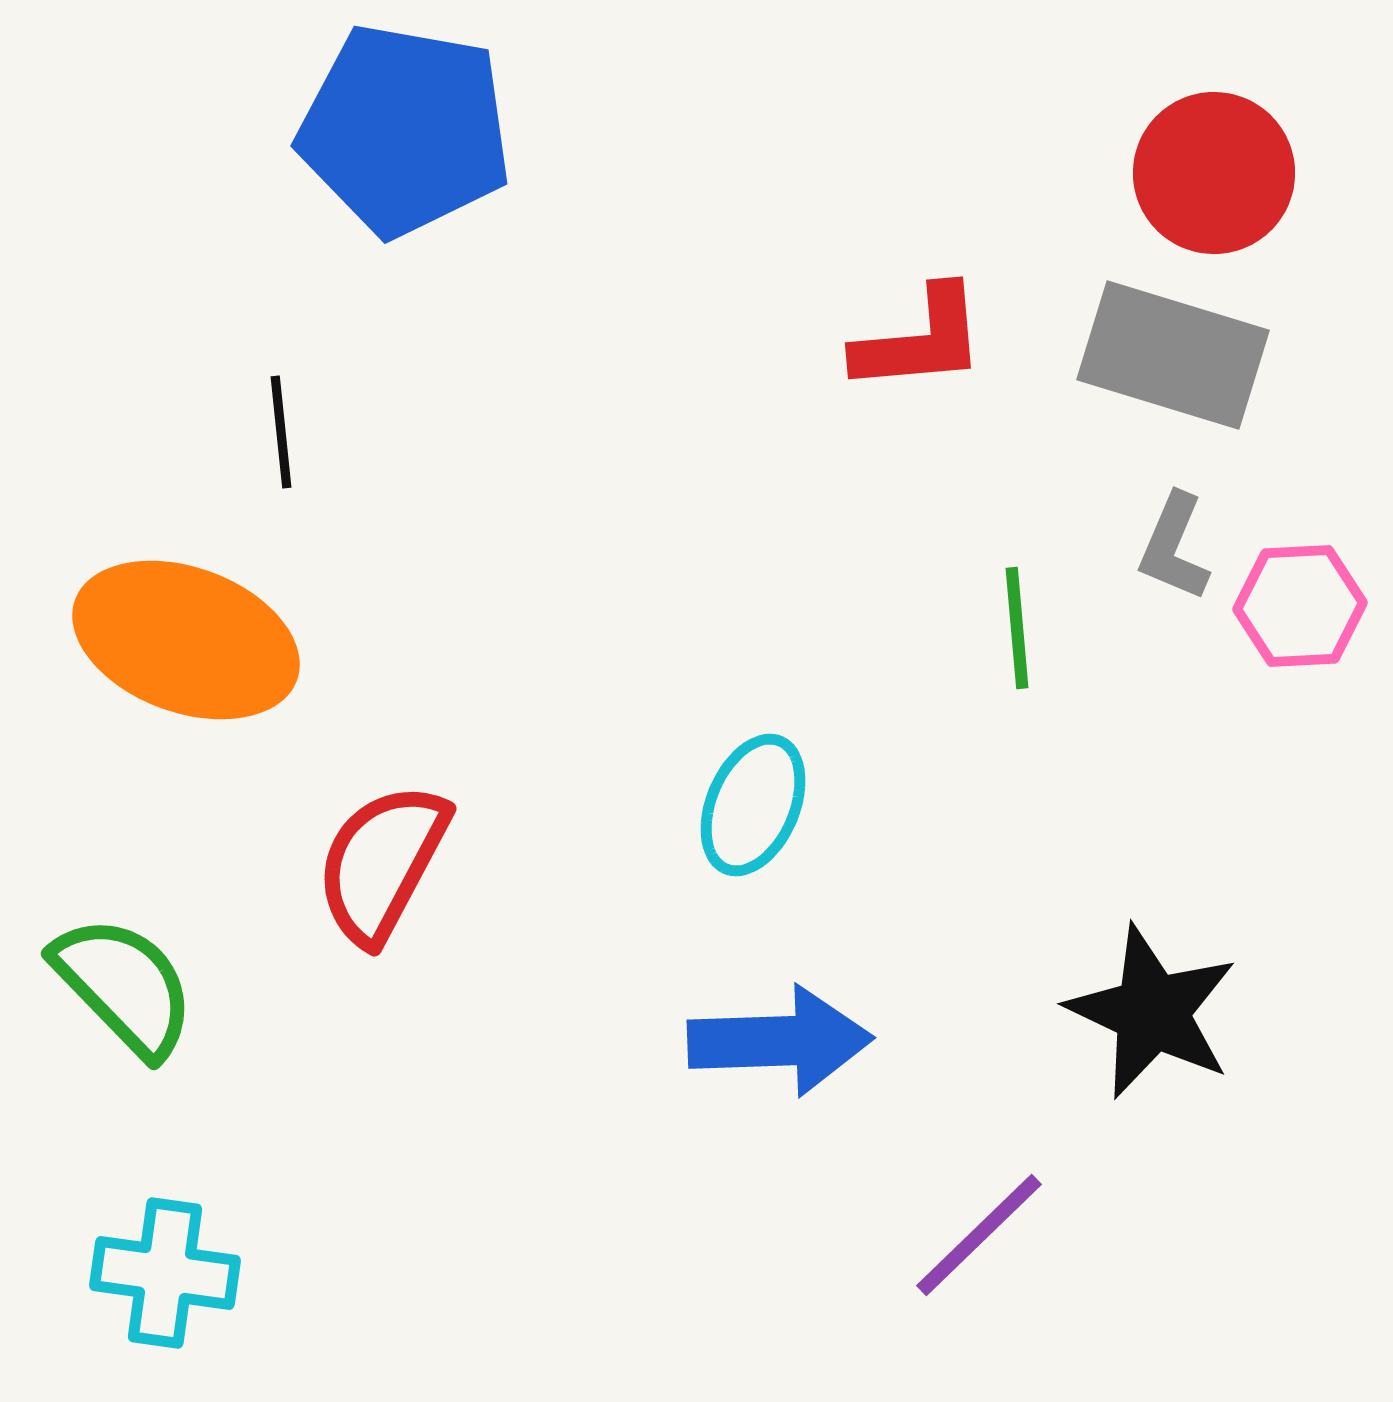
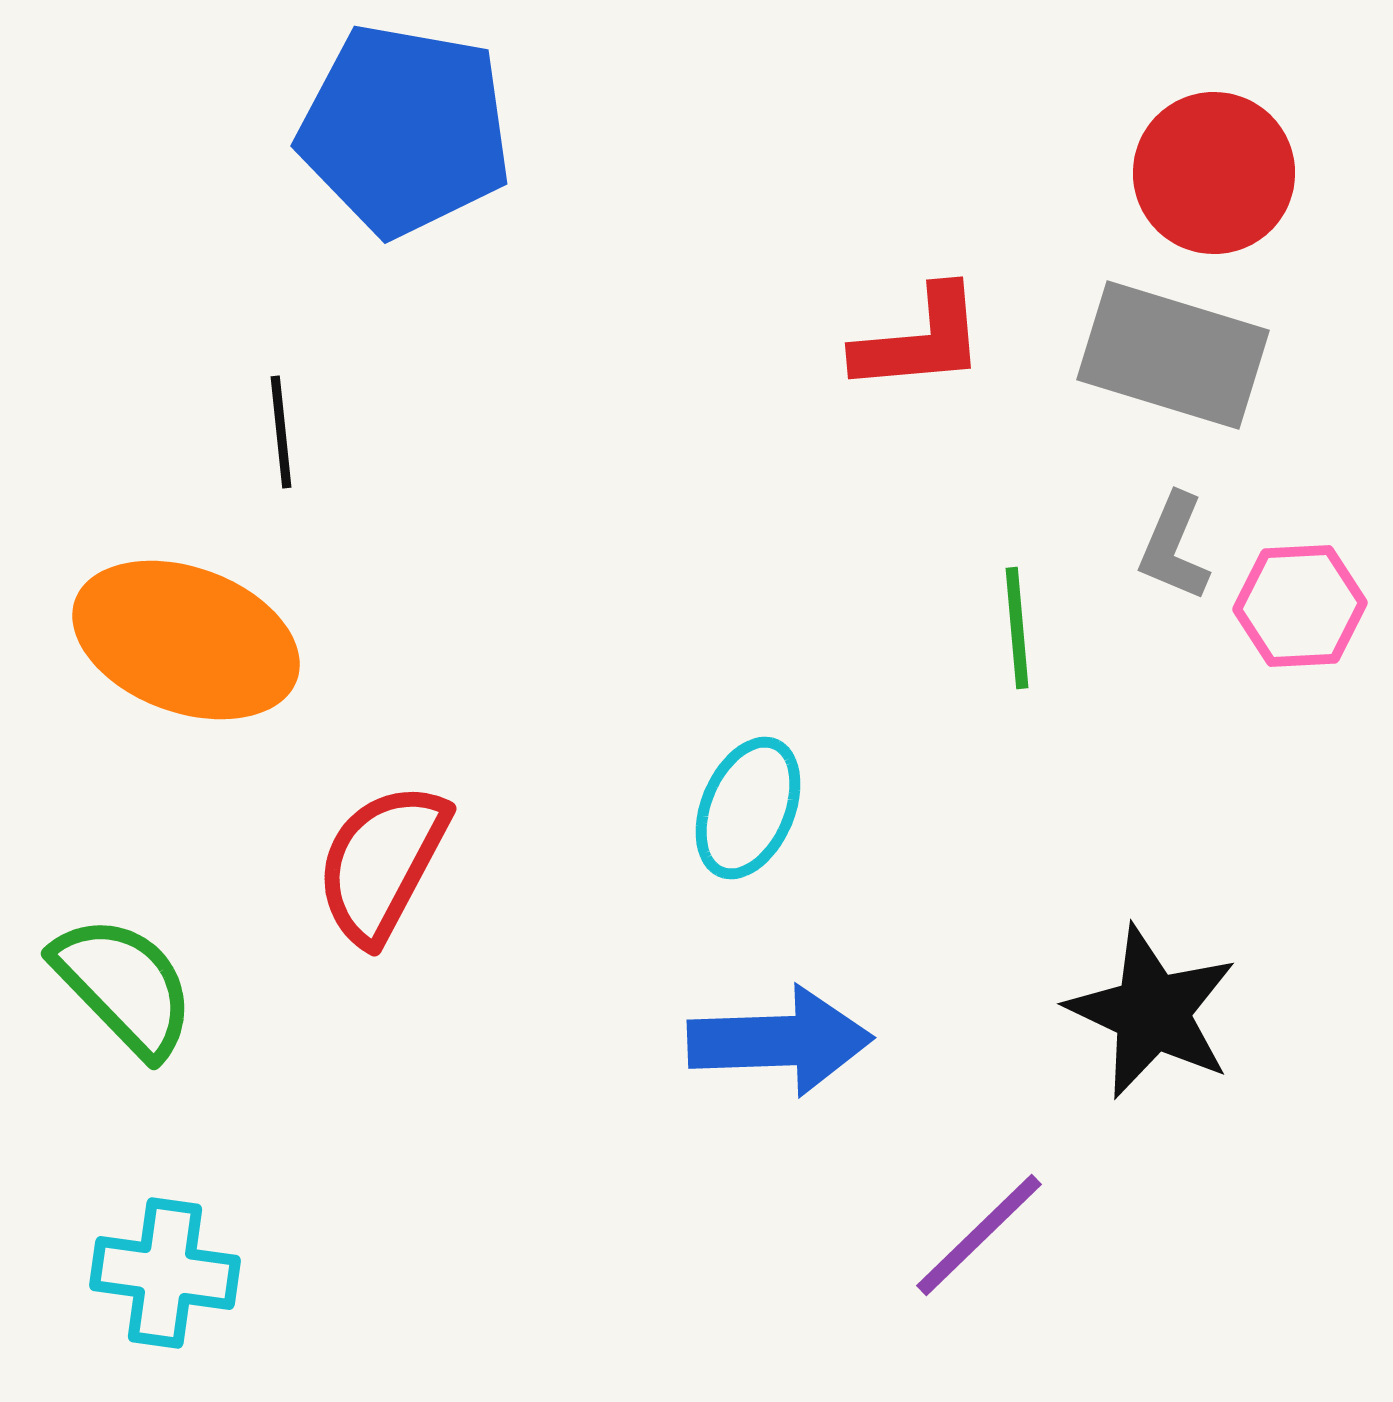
cyan ellipse: moved 5 px left, 3 px down
